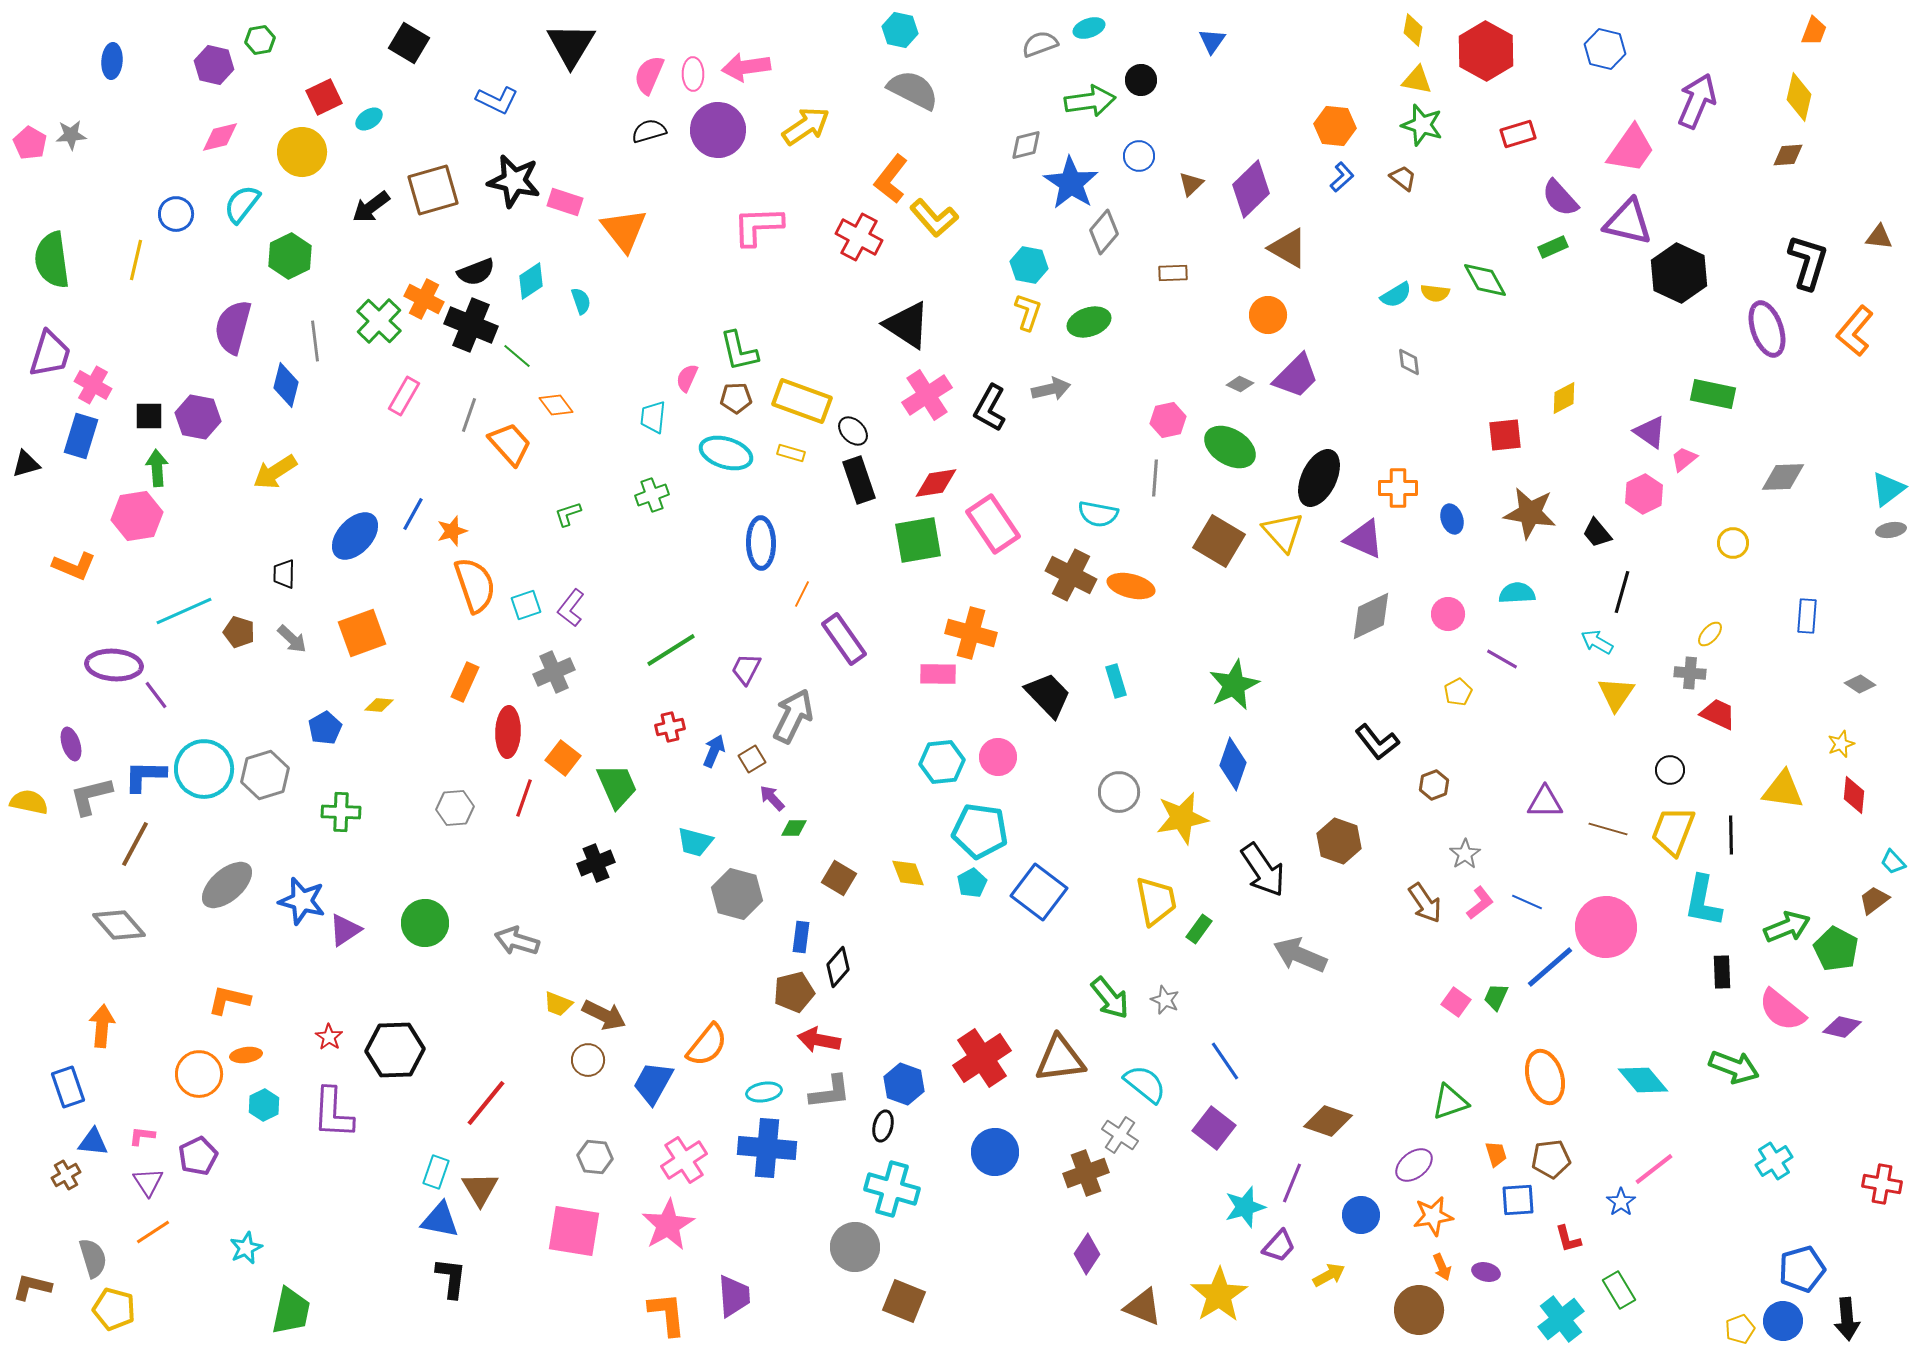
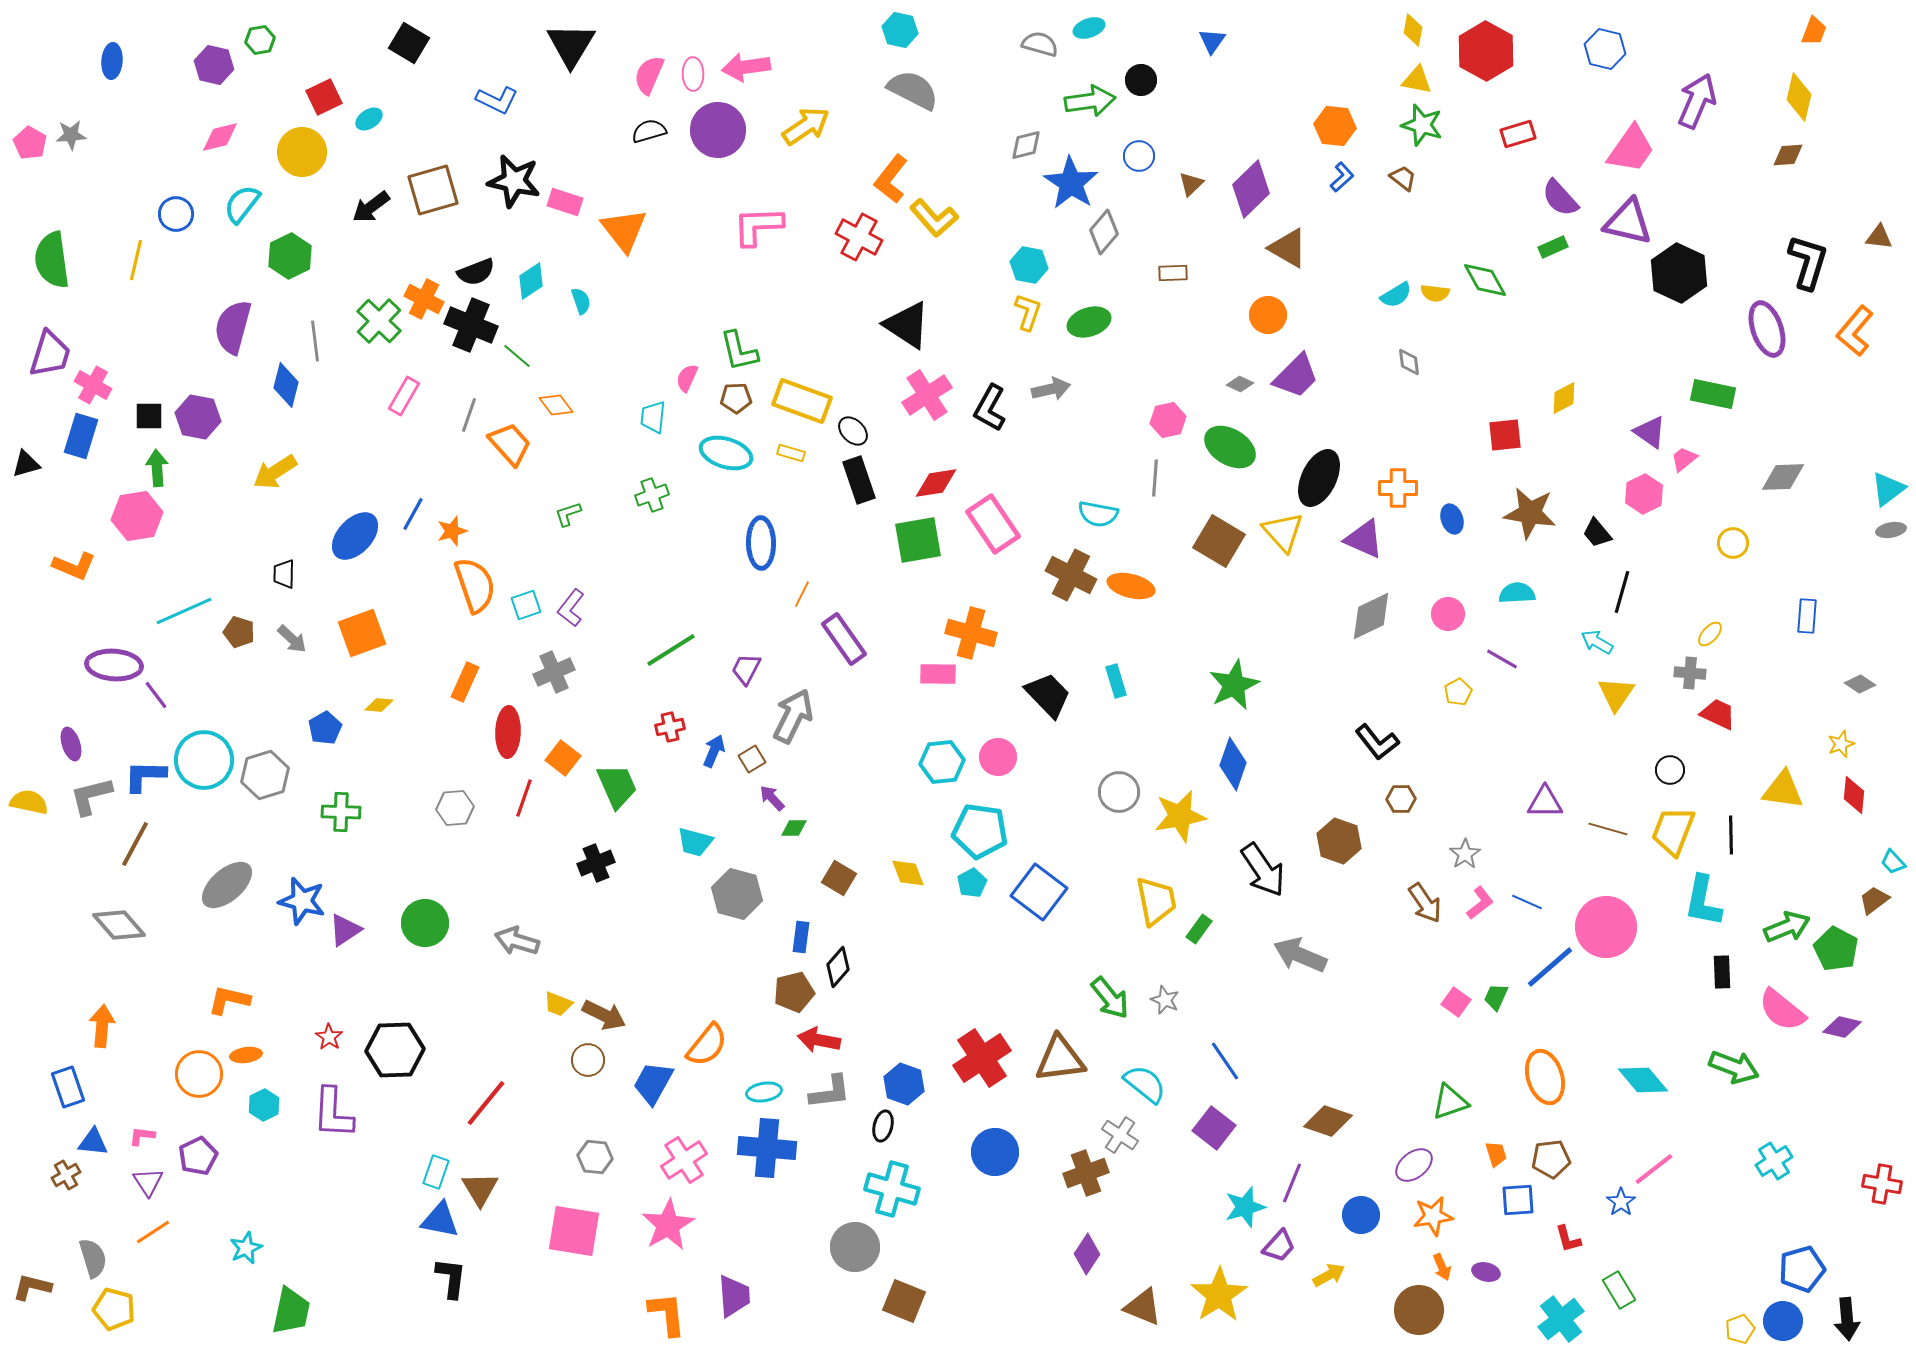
gray semicircle at (1040, 44): rotated 36 degrees clockwise
cyan circle at (204, 769): moved 9 px up
brown hexagon at (1434, 785): moved 33 px left, 14 px down; rotated 20 degrees clockwise
yellow star at (1182, 818): moved 2 px left, 2 px up
